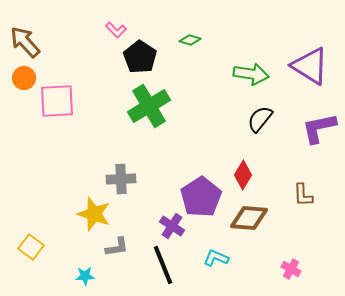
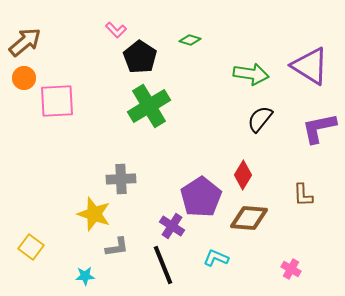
brown arrow: rotated 92 degrees clockwise
